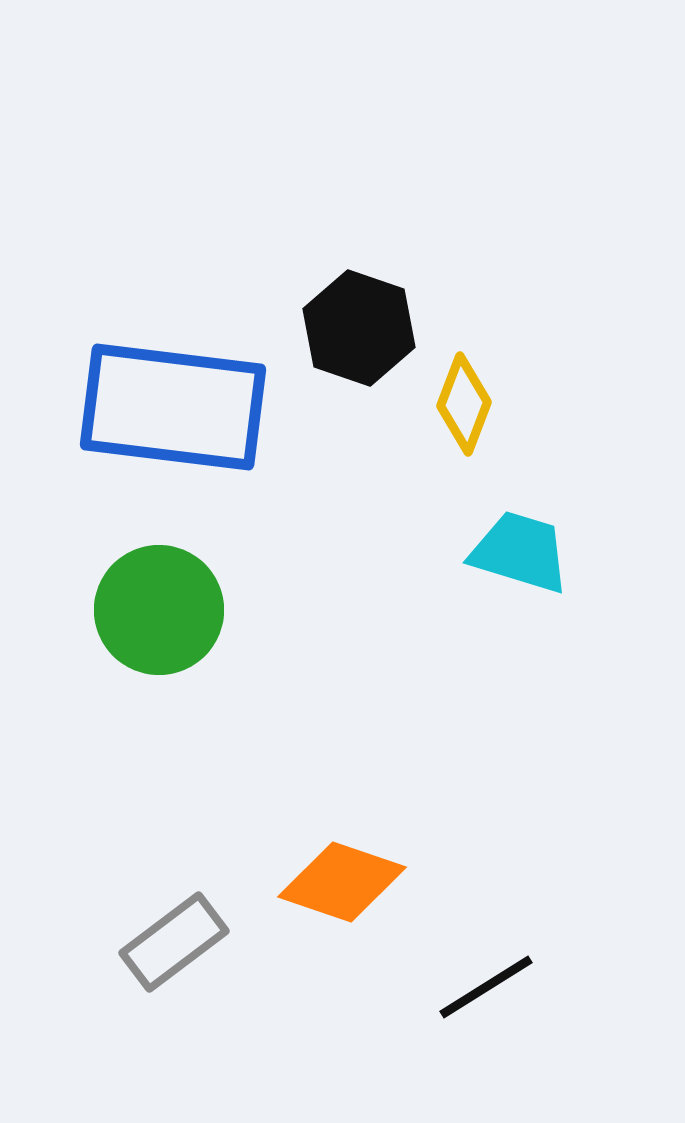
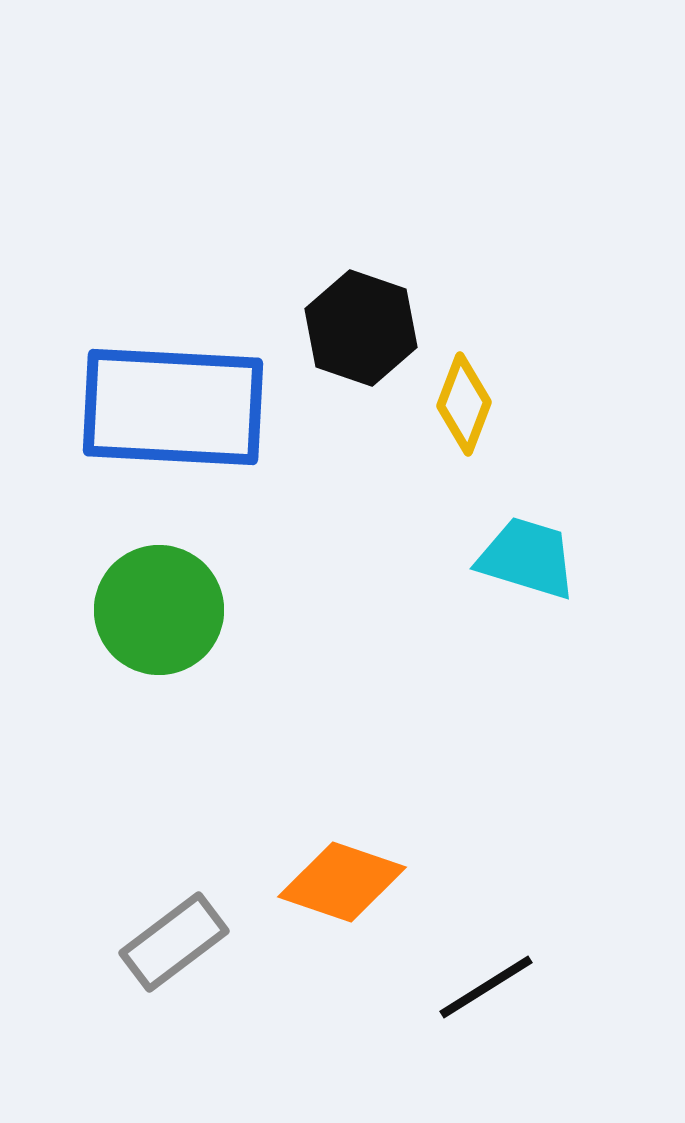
black hexagon: moved 2 px right
blue rectangle: rotated 4 degrees counterclockwise
cyan trapezoid: moved 7 px right, 6 px down
